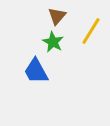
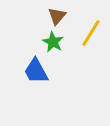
yellow line: moved 2 px down
